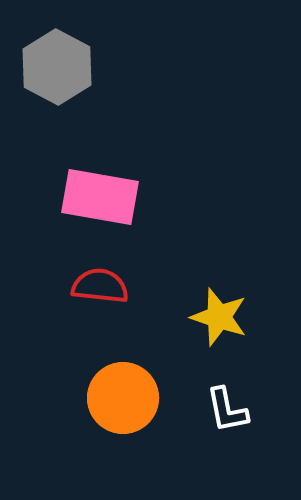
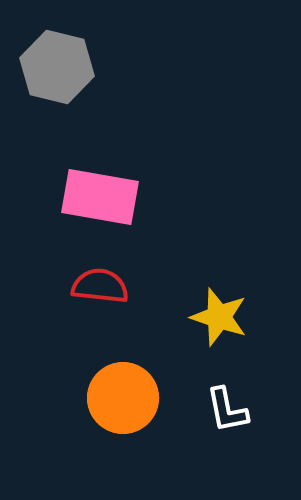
gray hexagon: rotated 14 degrees counterclockwise
